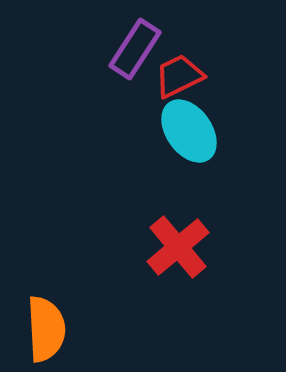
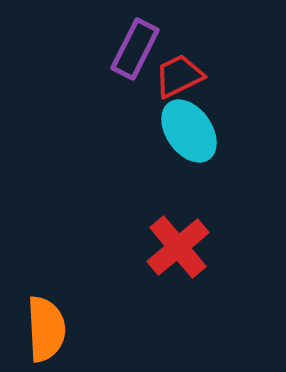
purple rectangle: rotated 6 degrees counterclockwise
